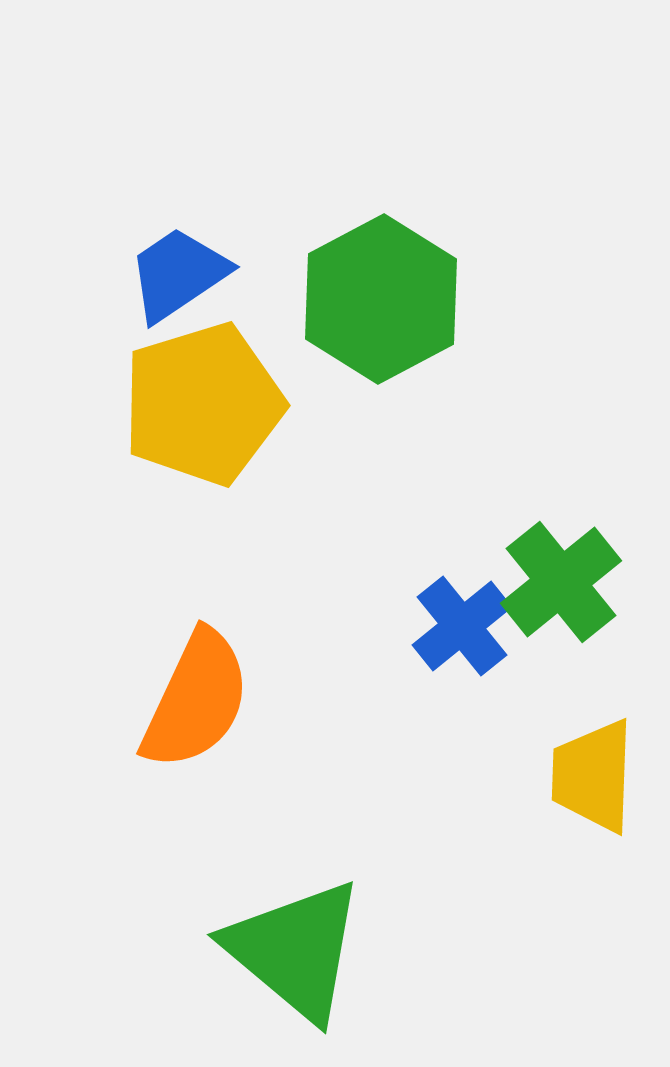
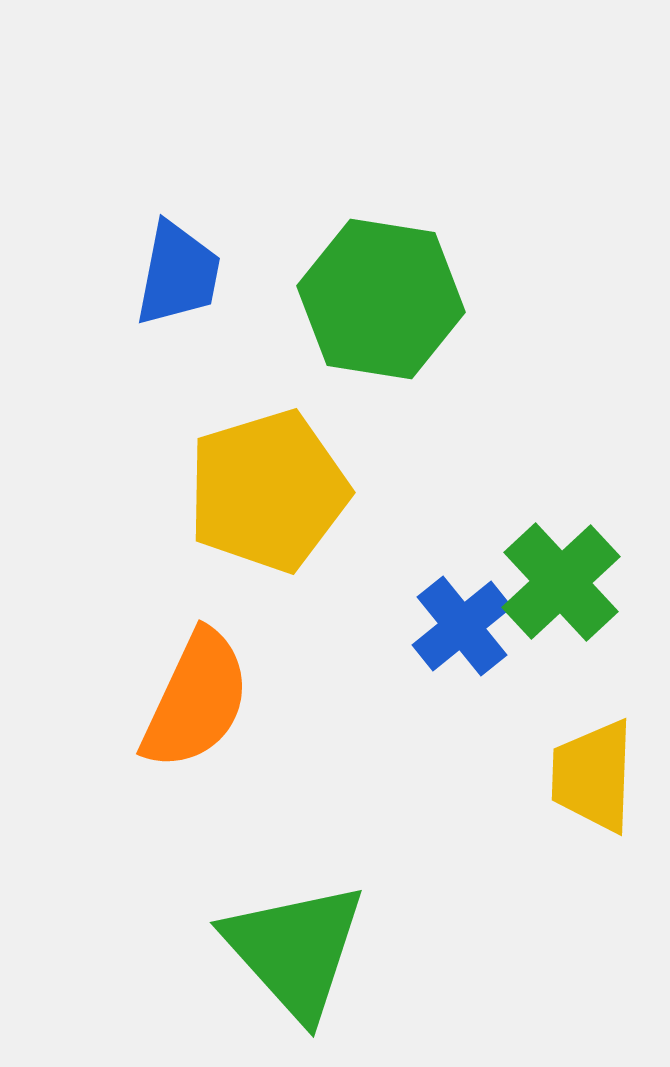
blue trapezoid: rotated 135 degrees clockwise
green hexagon: rotated 23 degrees counterclockwise
yellow pentagon: moved 65 px right, 87 px down
green cross: rotated 4 degrees counterclockwise
green triangle: rotated 8 degrees clockwise
